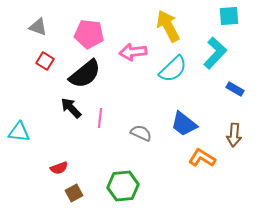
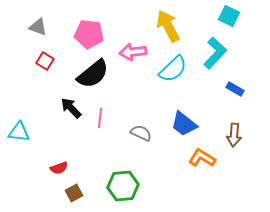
cyan square: rotated 30 degrees clockwise
black semicircle: moved 8 px right
